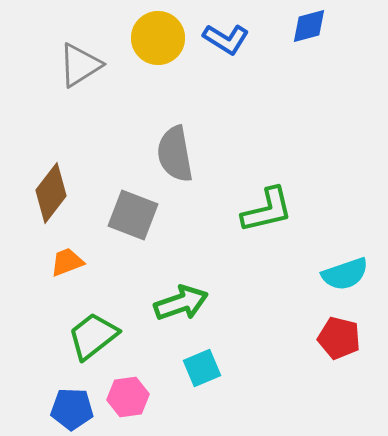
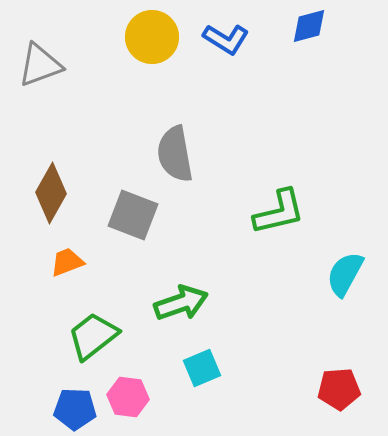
yellow circle: moved 6 px left, 1 px up
gray triangle: moved 40 px left; rotated 12 degrees clockwise
brown diamond: rotated 8 degrees counterclockwise
green L-shape: moved 12 px right, 2 px down
cyan semicircle: rotated 138 degrees clockwise
red pentagon: moved 51 px down; rotated 18 degrees counterclockwise
pink hexagon: rotated 15 degrees clockwise
blue pentagon: moved 3 px right
